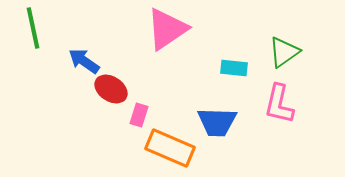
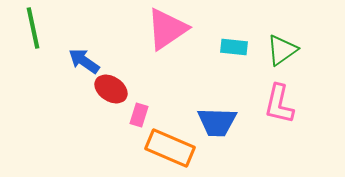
green triangle: moved 2 px left, 2 px up
cyan rectangle: moved 21 px up
